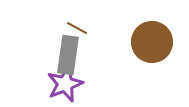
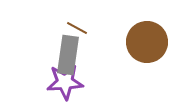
brown circle: moved 5 px left
purple star: moved 2 px up; rotated 18 degrees clockwise
